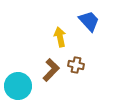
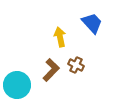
blue trapezoid: moved 3 px right, 2 px down
brown cross: rotated 14 degrees clockwise
cyan circle: moved 1 px left, 1 px up
